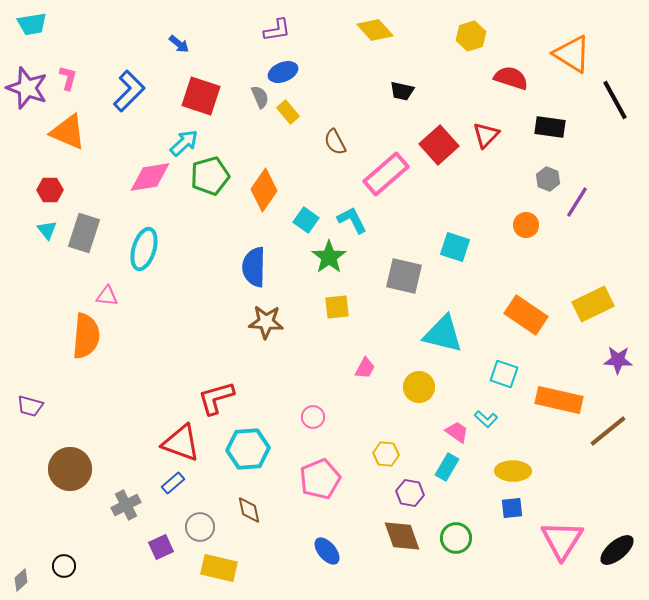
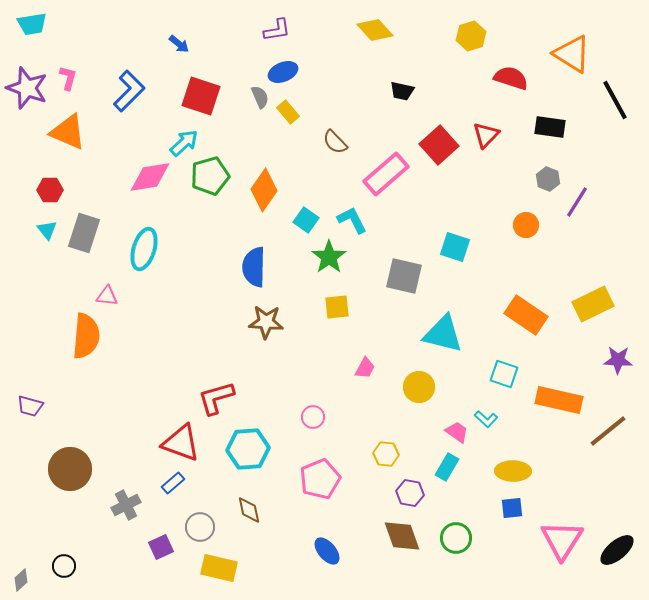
brown semicircle at (335, 142): rotated 16 degrees counterclockwise
